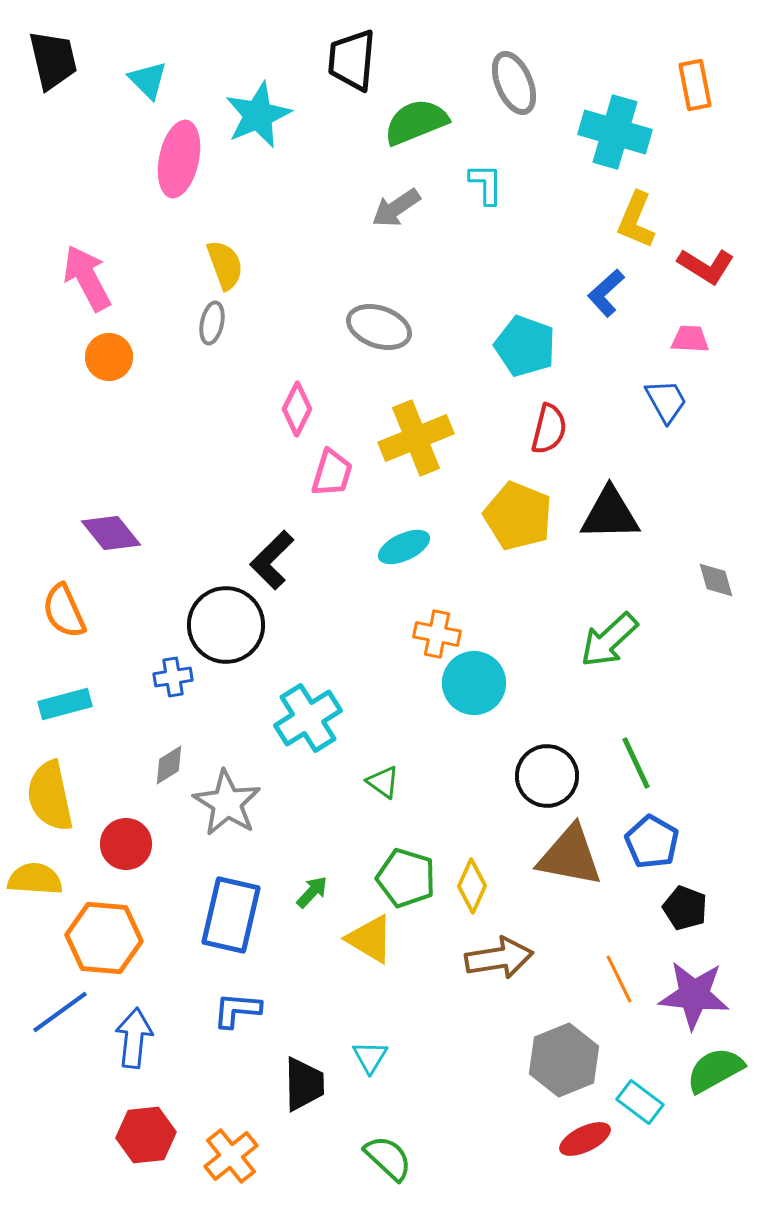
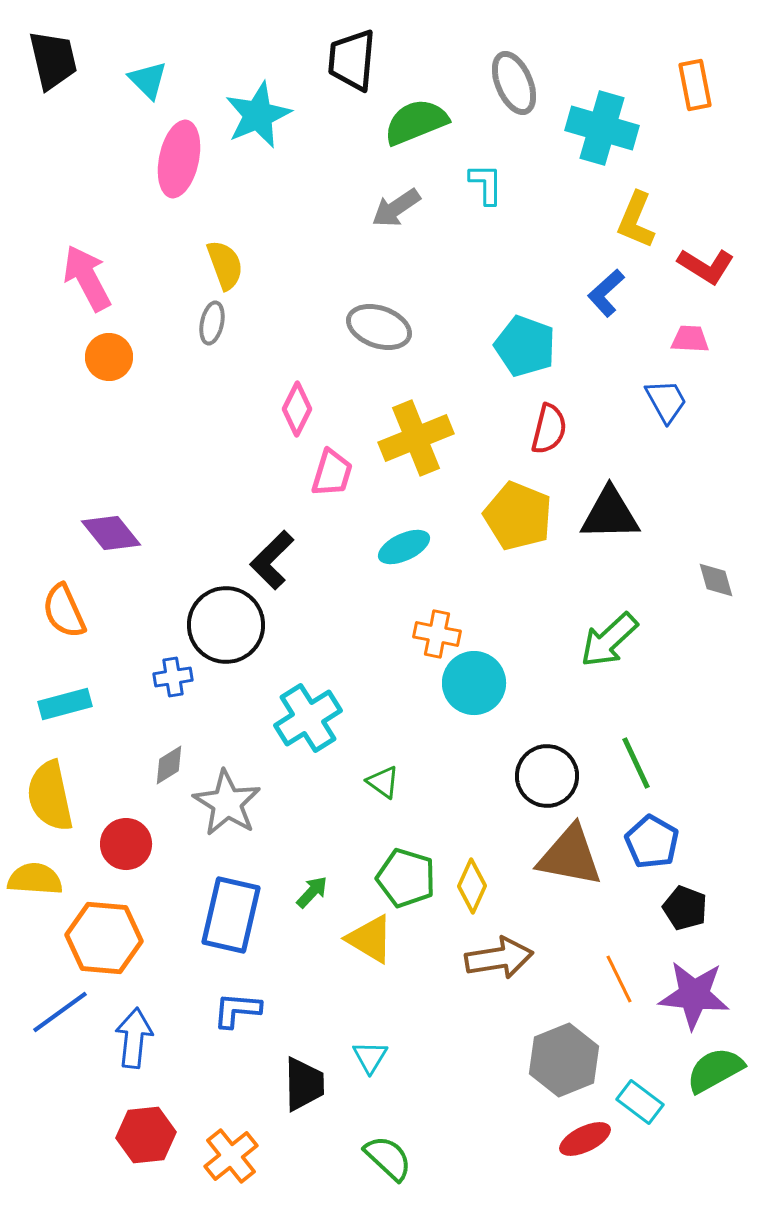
cyan cross at (615, 132): moved 13 px left, 4 px up
